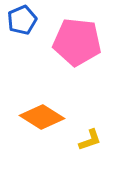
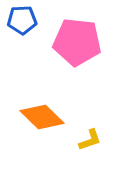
blue pentagon: rotated 20 degrees clockwise
orange diamond: rotated 12 degrees clockwise
